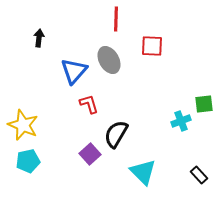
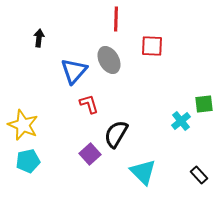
cyan cross: rotated 18 degrees counterclockwise
